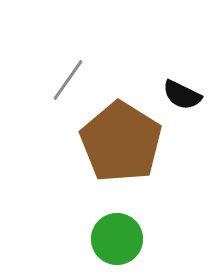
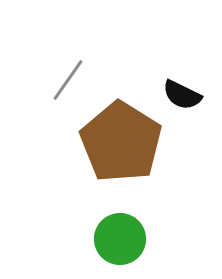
green circle: moved 3 px right
